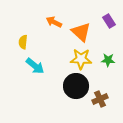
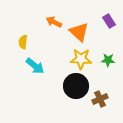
orange triangle: moved 2 px left
